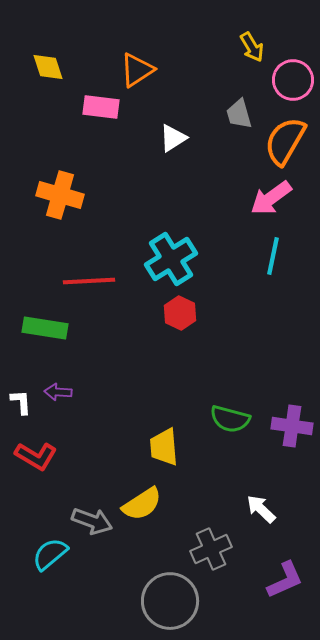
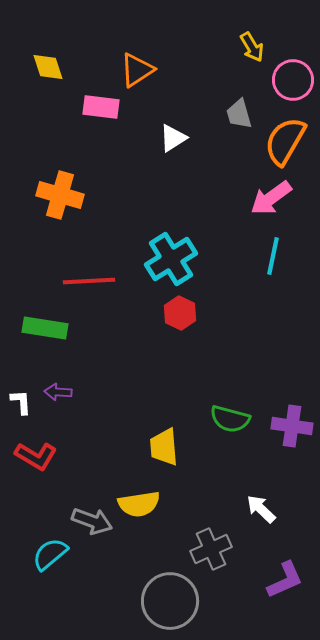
yellow semicircle: moved 3 px left; rotated 24 degrees clockwise
